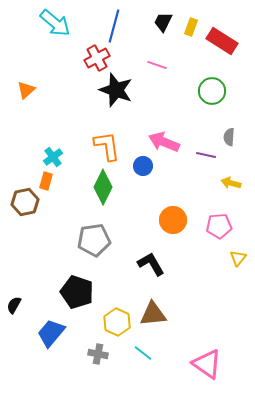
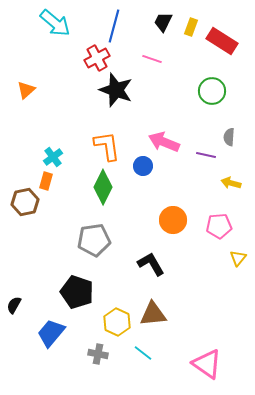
pink line: moved 5 px left, 6 px up
